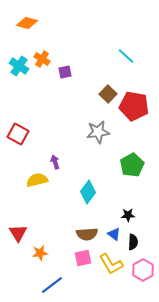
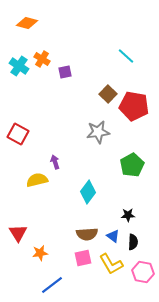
blue triangle: moved 1 px left, 2 px down
pink hexagon: moved 2 px down; rotated 20 degrees counterclockwise
